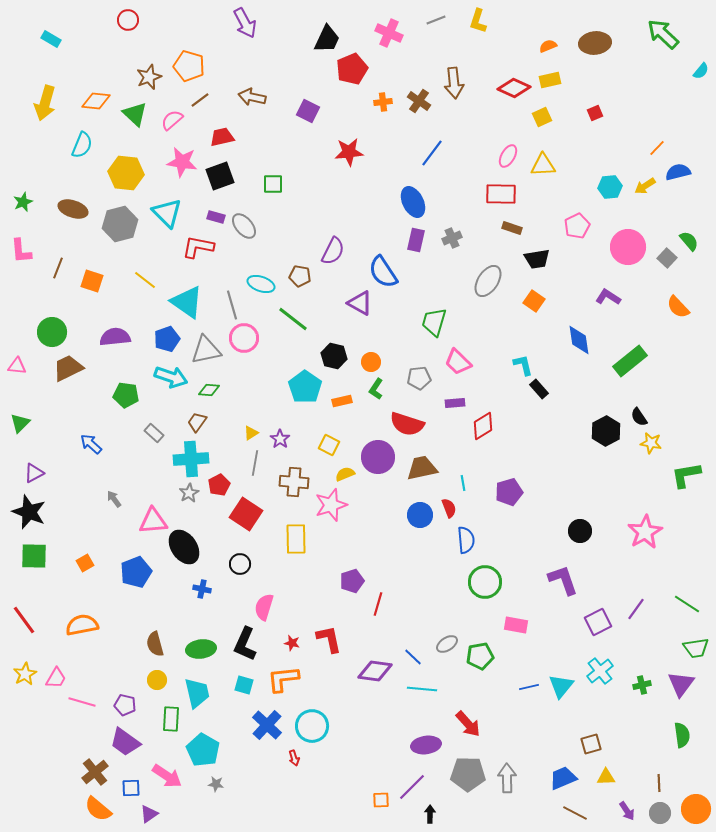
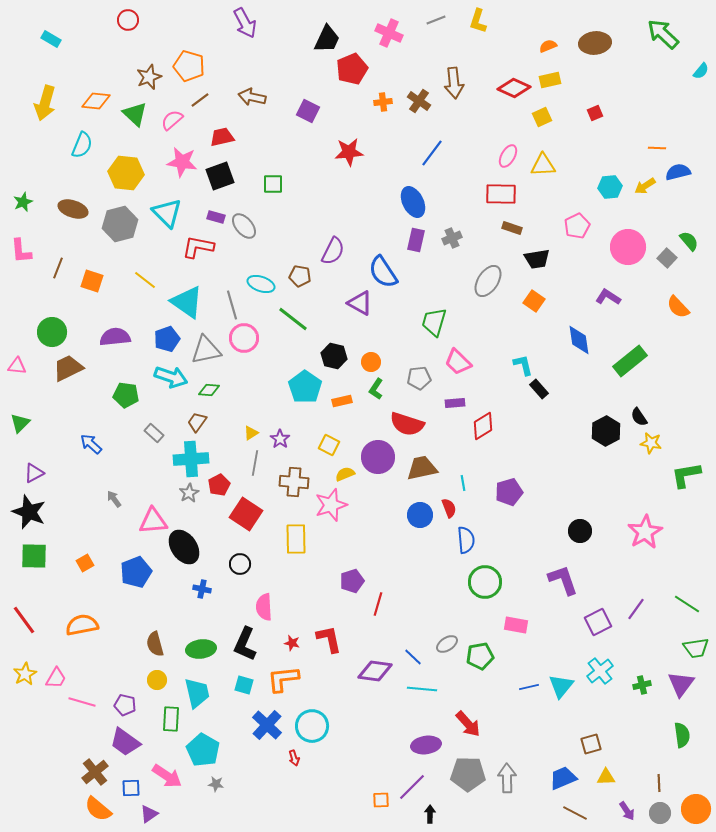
orange line at (657, 148): rotated 48 degrees clockwise
pink semicircle at (264, 607): rotated 20 degrees counterclockwise
